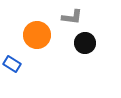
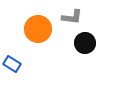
orange circle: moved 1 px right, 6 px up
